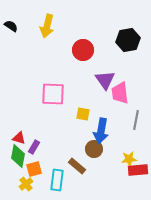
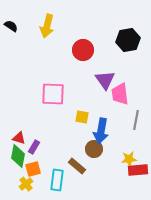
pink trapezoid: moved 1 px down
yellow square: moved 1 px left, 3 px down
orange square: moved 1 px left
